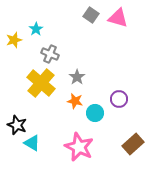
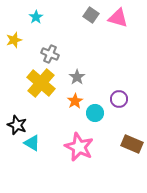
cyan star: moved 12 px up
orange star: rotated 28 degrees clockwise
brown rectangle: moved 1 px left; rotated 65 degrees clockwise
